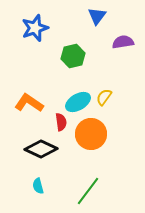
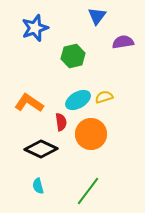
yellow semicircle: rotated 36 degrees clockwise
cyan ellipse: moved 2 px up
